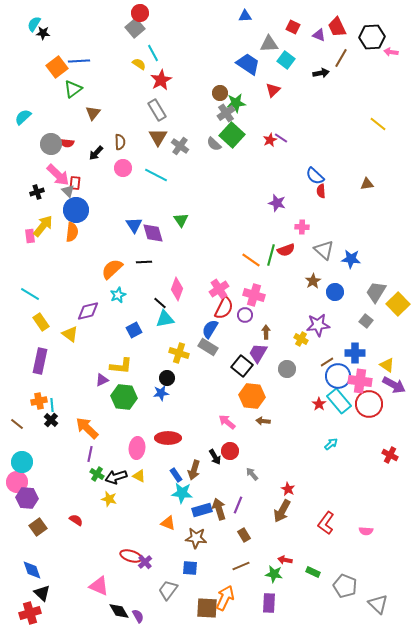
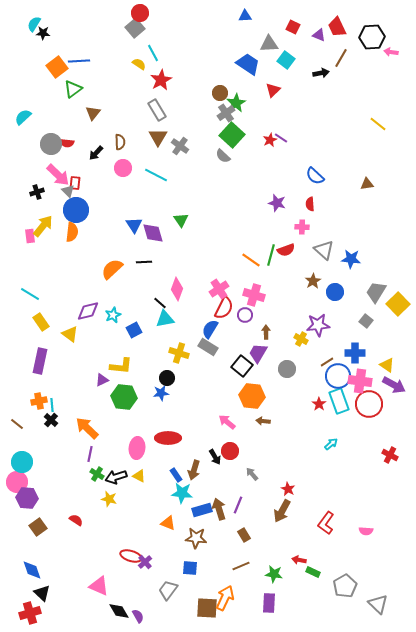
green star at (236, 103): rotated 24 degrees counterclockwise
gray semicircle at (214, 144): moved 9 px right, 12 px down
red semicircle at (321, 191): moved 11 px left, 13 px down
cyan star at (118, 295): moved 5 px left, 20 px down
cyan rectangle at (339, 401): rotated 20 degrees clockwise
red arrow at (285, 560): moved 14 px right
gray pentagon at (345, 586): rotated 20 degrees clockwise
